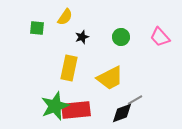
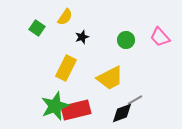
green square: rotated 28 degrees clockwise
green circle: moved 5 px right, 3 px down
yellow rectangle: moved 3 px left; rotated 15 degrees clockwise
red rectangle: rotated 8 degrees counterclockwise
